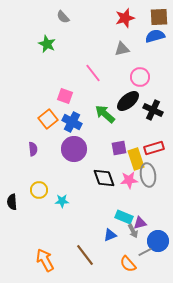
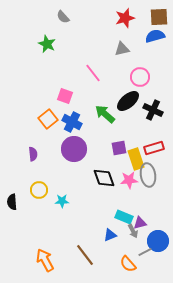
purple semicircle: moved 5 px down
